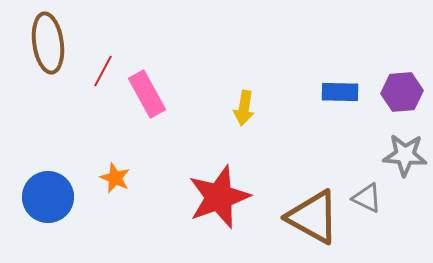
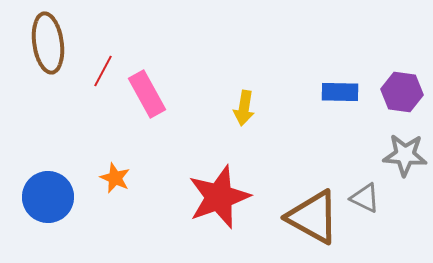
purple hexagon: rotated 12 degrees clockwise
gray triangle: moved 2 px left
